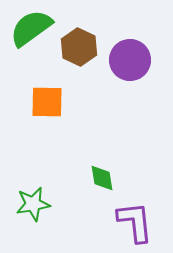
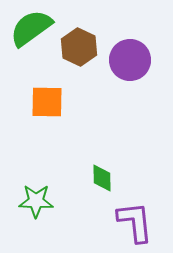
green diamond: rotated 8 degrees clockwise
green star: moved 3 px right, 3 px up; rotated 12 degrees clockwise
